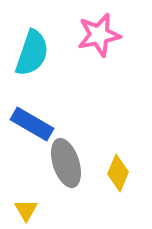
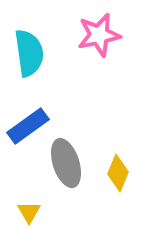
cyan semicircle: moved 3 px left; rotated 27 degrees counterclockwise
blue rectangle: moved 4 px left, 2 px down; rotated 66 degrees counterclockwise
yellow triangle: moved 3 px right, 2 px down
